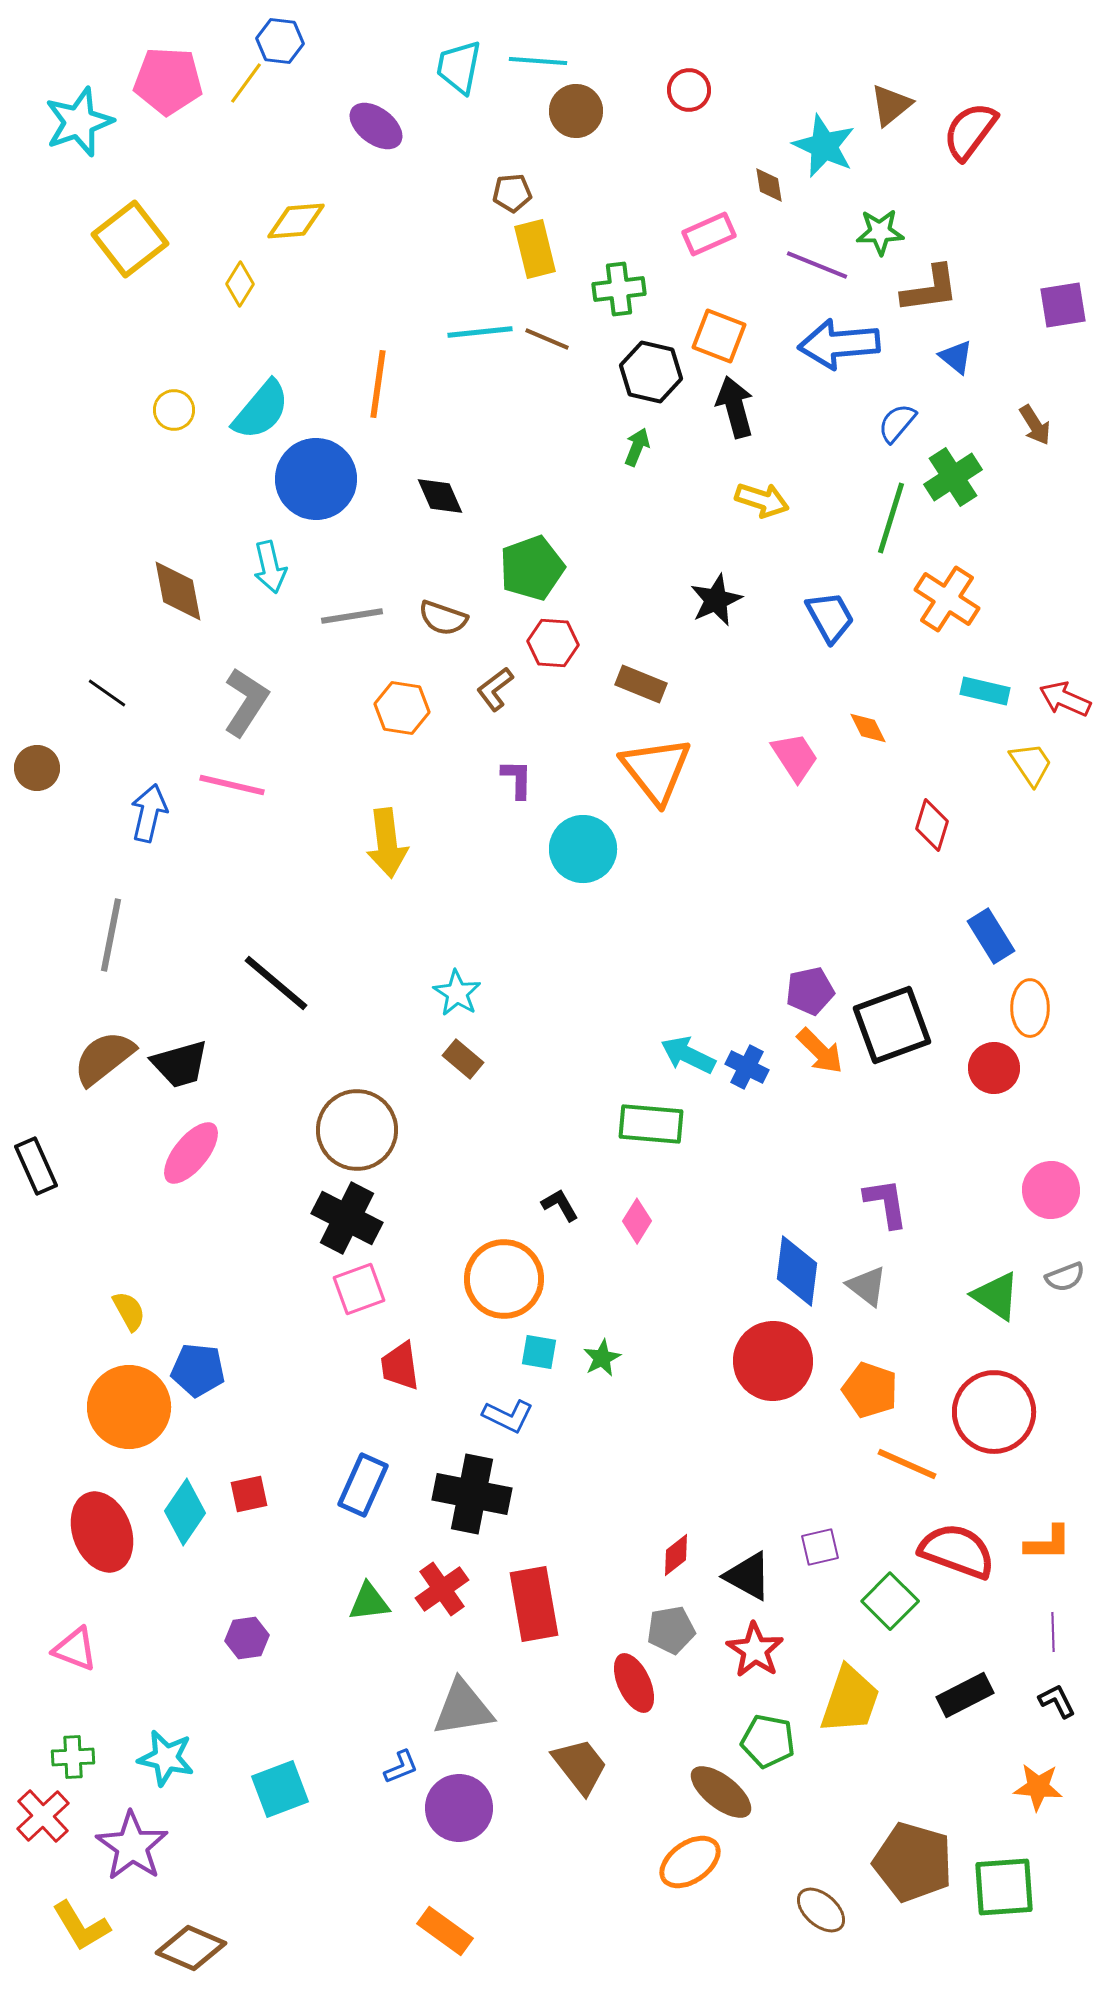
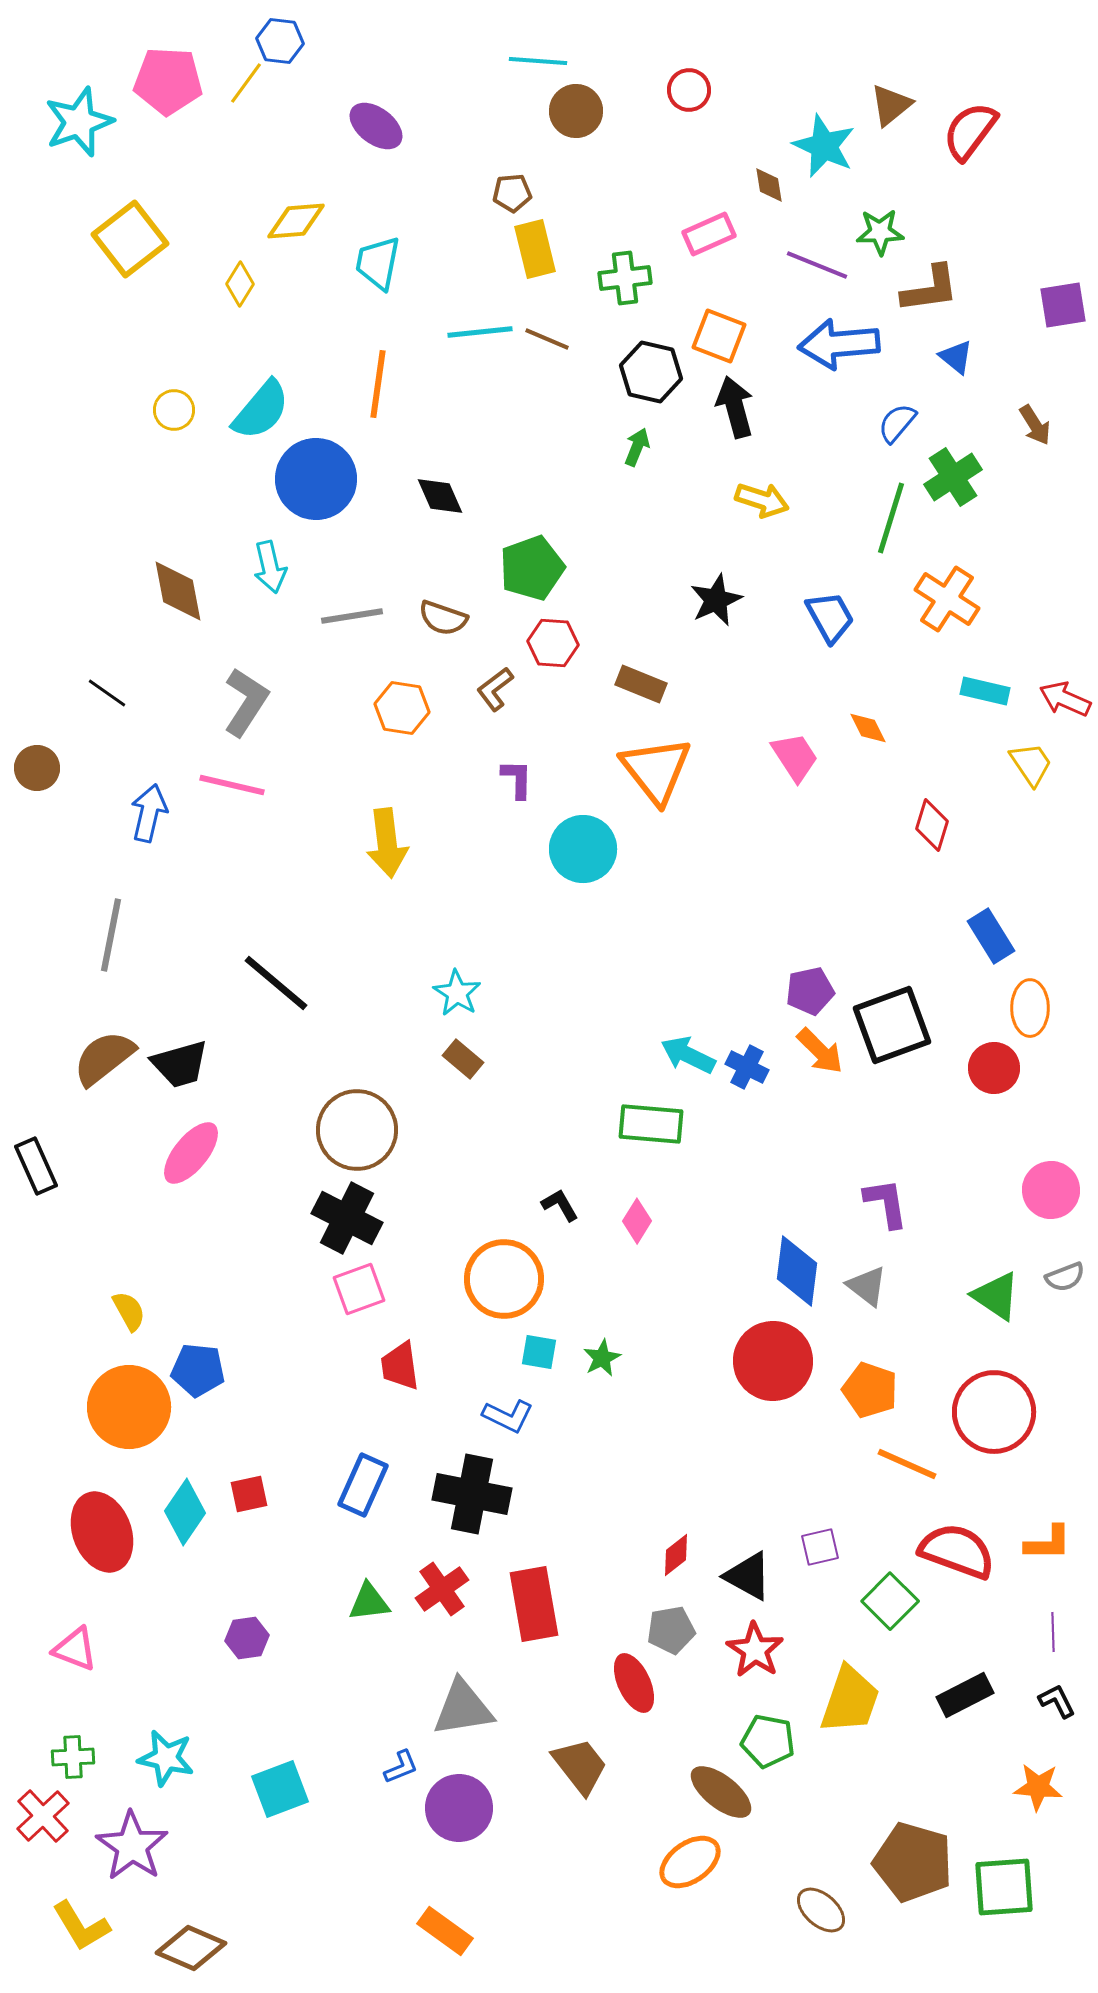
cyan trapezoid at (459, 67): moved 81 px left, 196 px down
green cross at (619, 289): moved 6 px right, 11 px up
